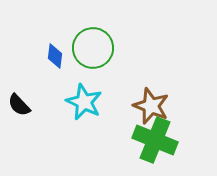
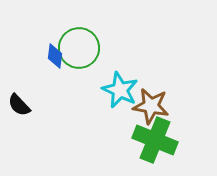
green circle: moved 14 px left
cyan star: moved 36 px right, 12 px up
brown star: rotated 12 degrees counterclockwise
